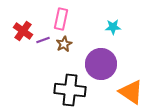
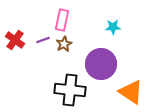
pink rectangle: moved 1 px right, 1 px down
red cross: moved 8 px left, 9 px down
